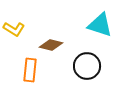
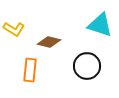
brown diamond: moved 2 px left, 3 px up
